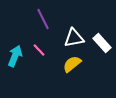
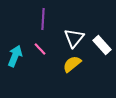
purple line: rotated 30 degrees clockwise
white triangle: rotated 40 degrees counterclockwise
white rectangle: moved 2 px down
pink line: moved 1 px right, 1 px up
